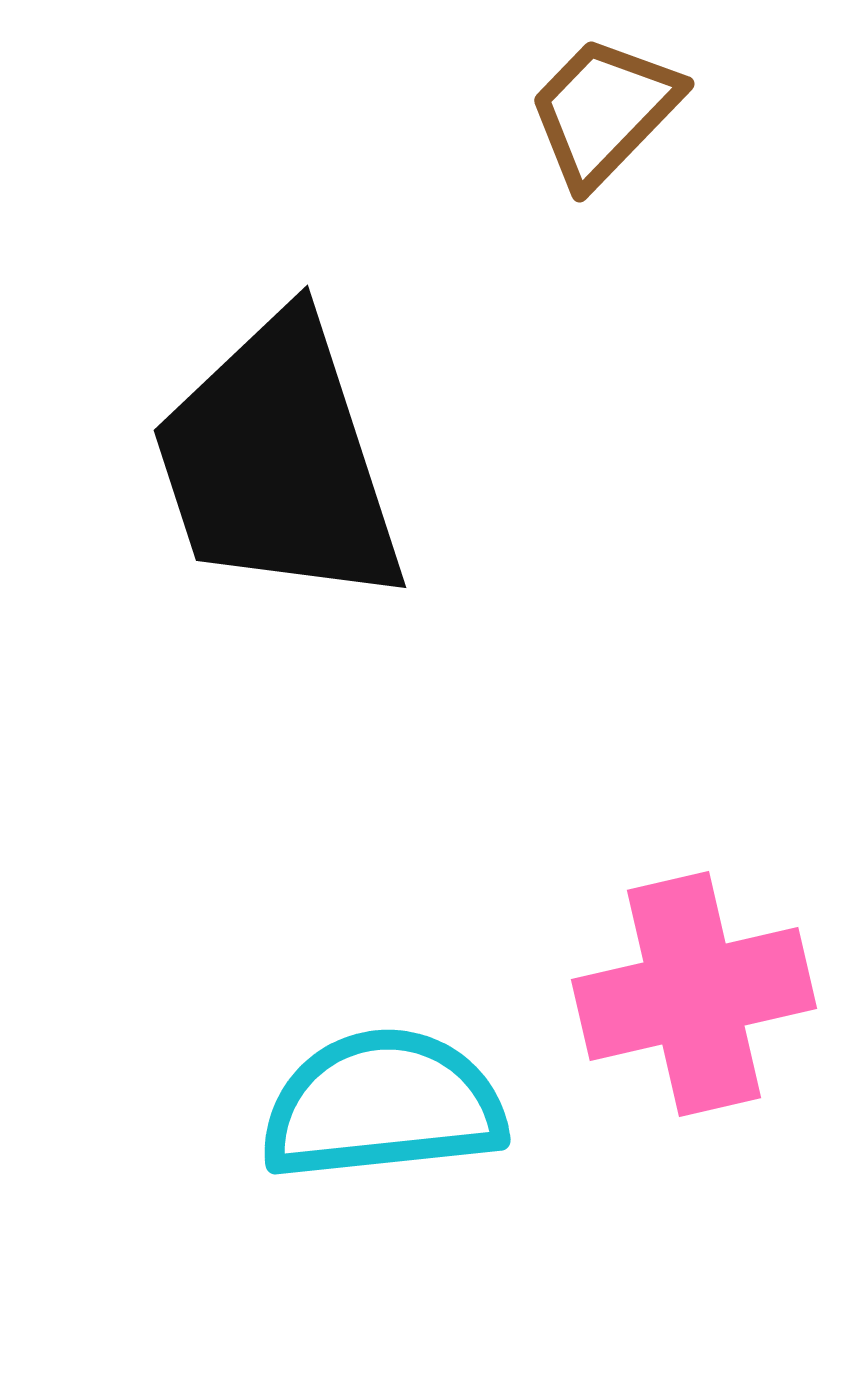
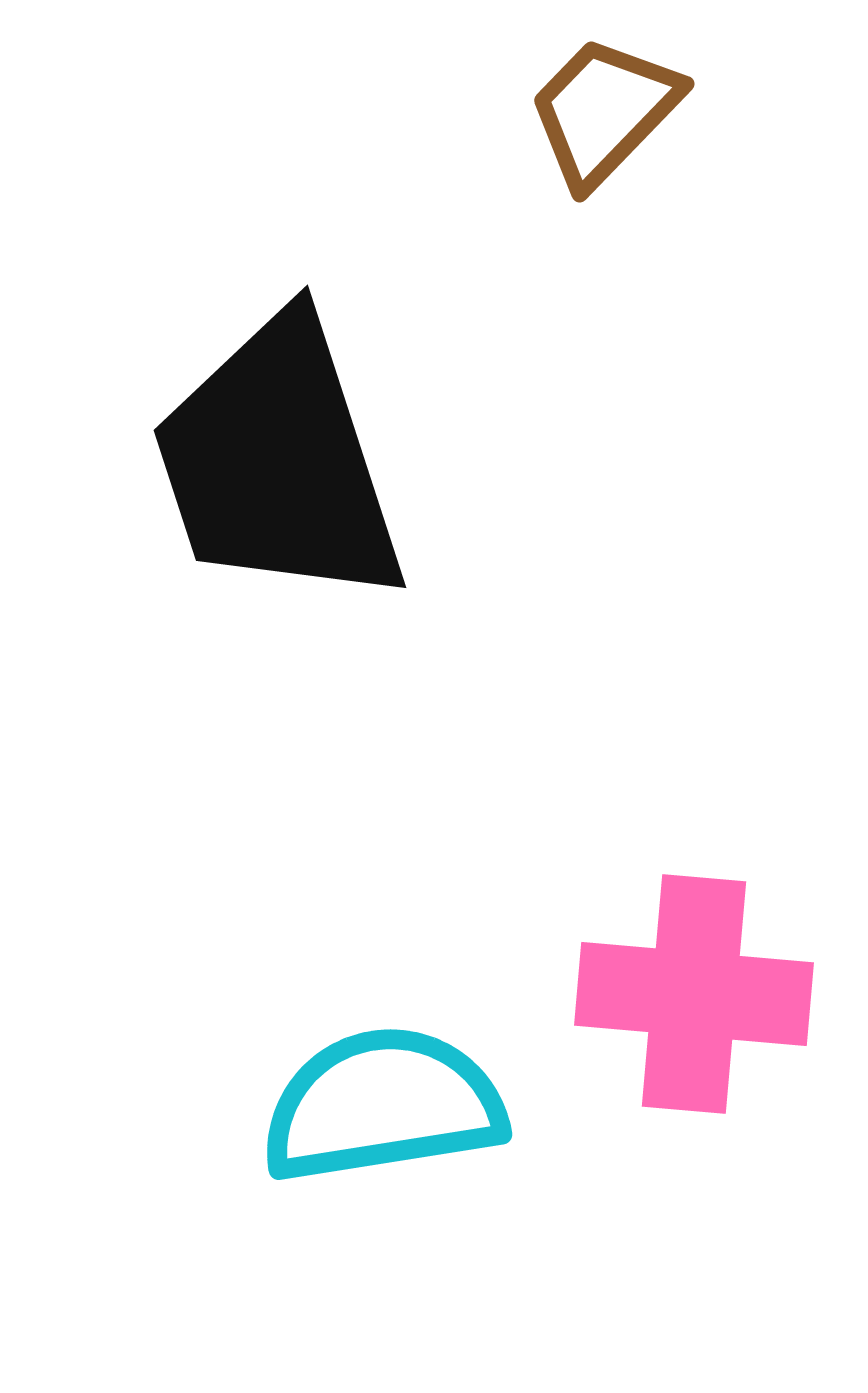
pink cross: rotated 18 degrees clockwise
cyan semicircle: rotated 3 degrees counterclockwise
